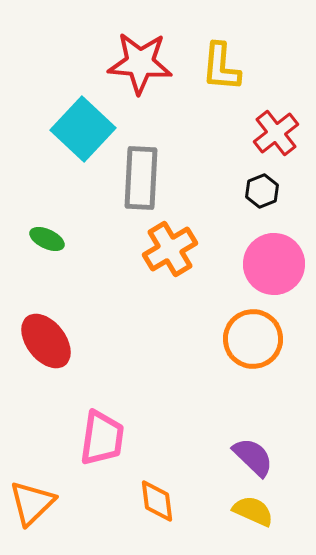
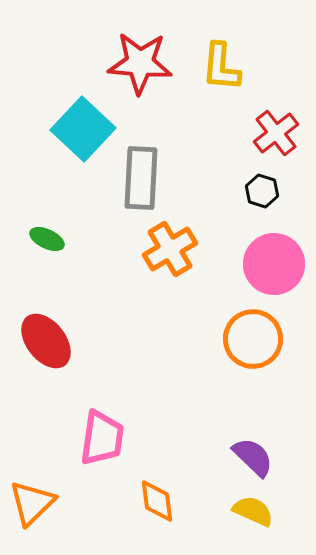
black hexagon: rotated 20 degrees counterclockwise
